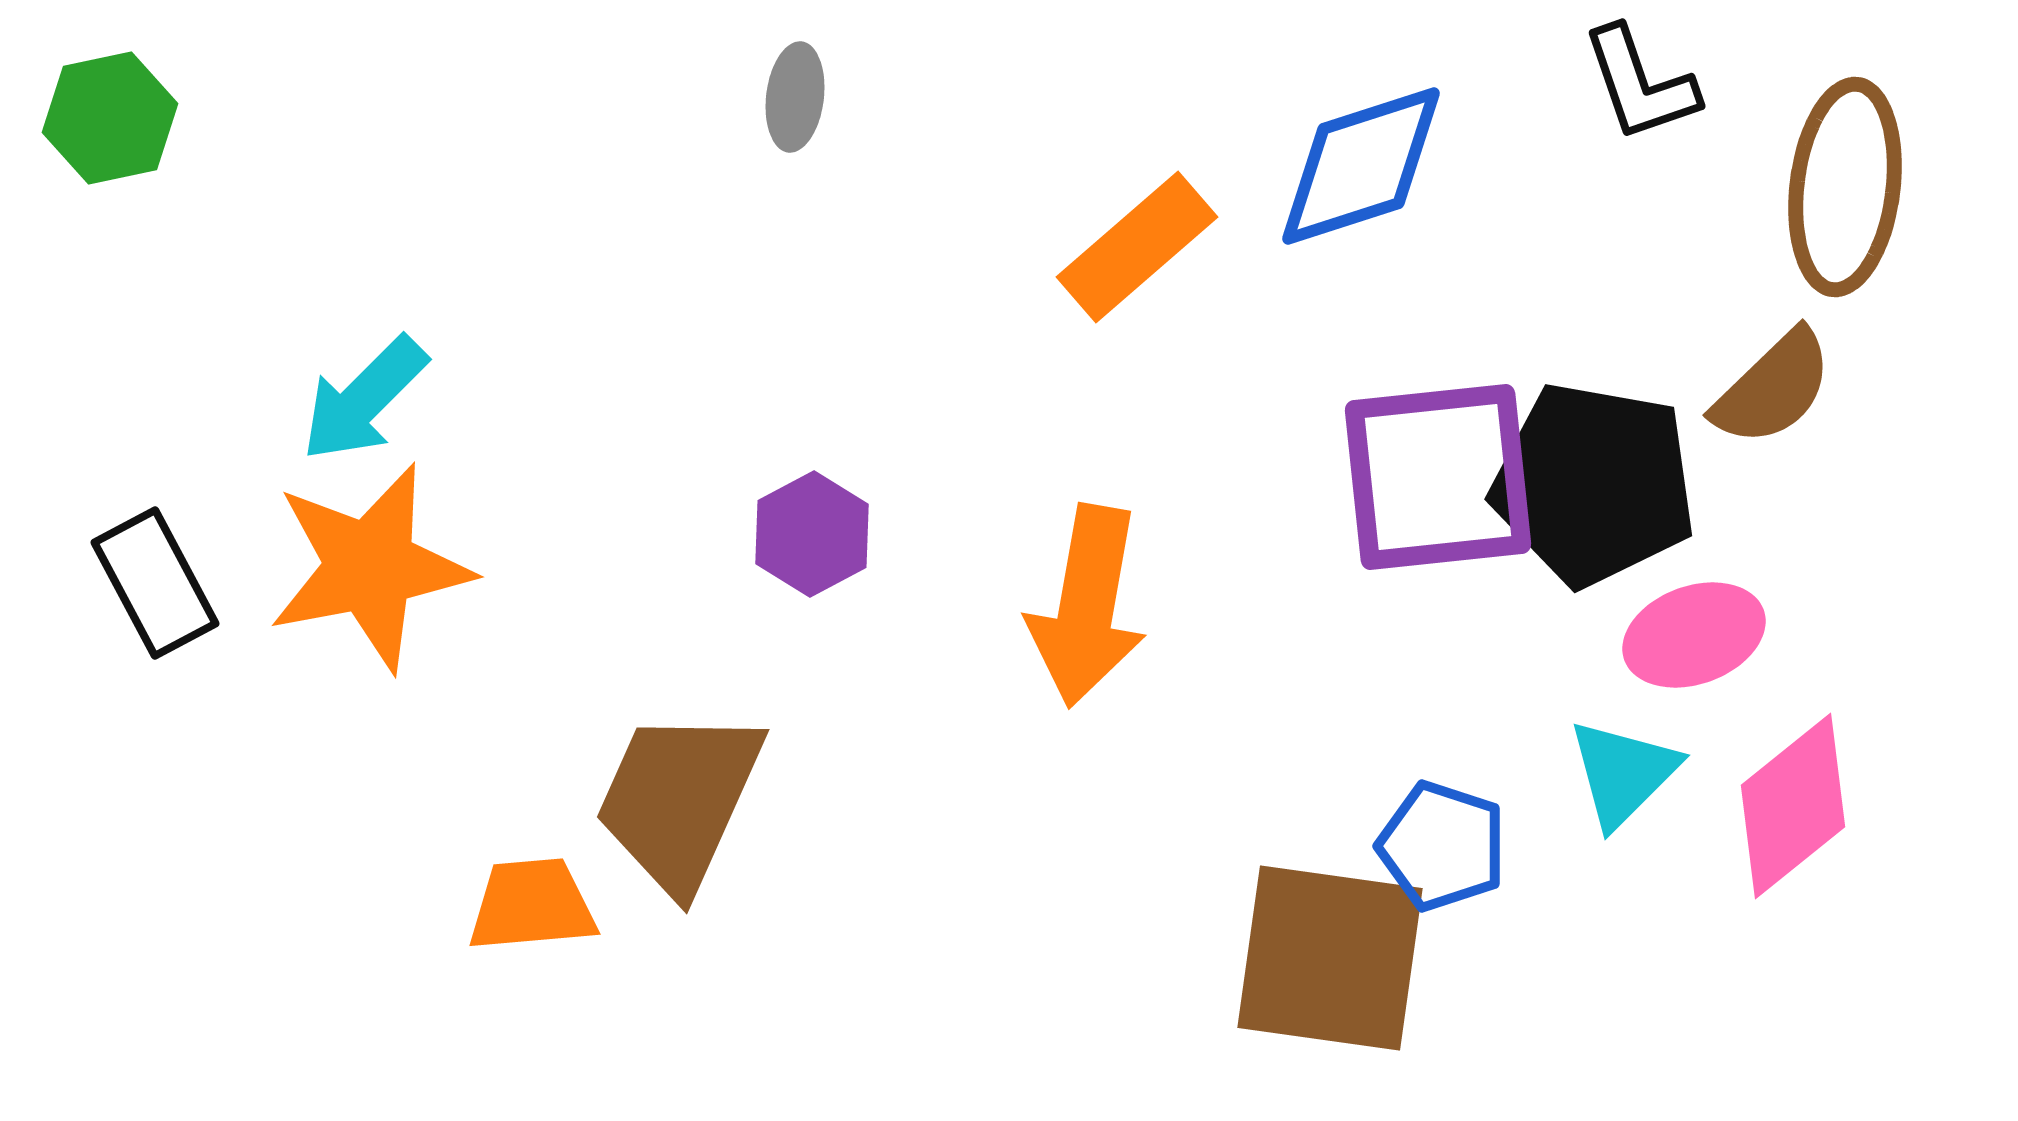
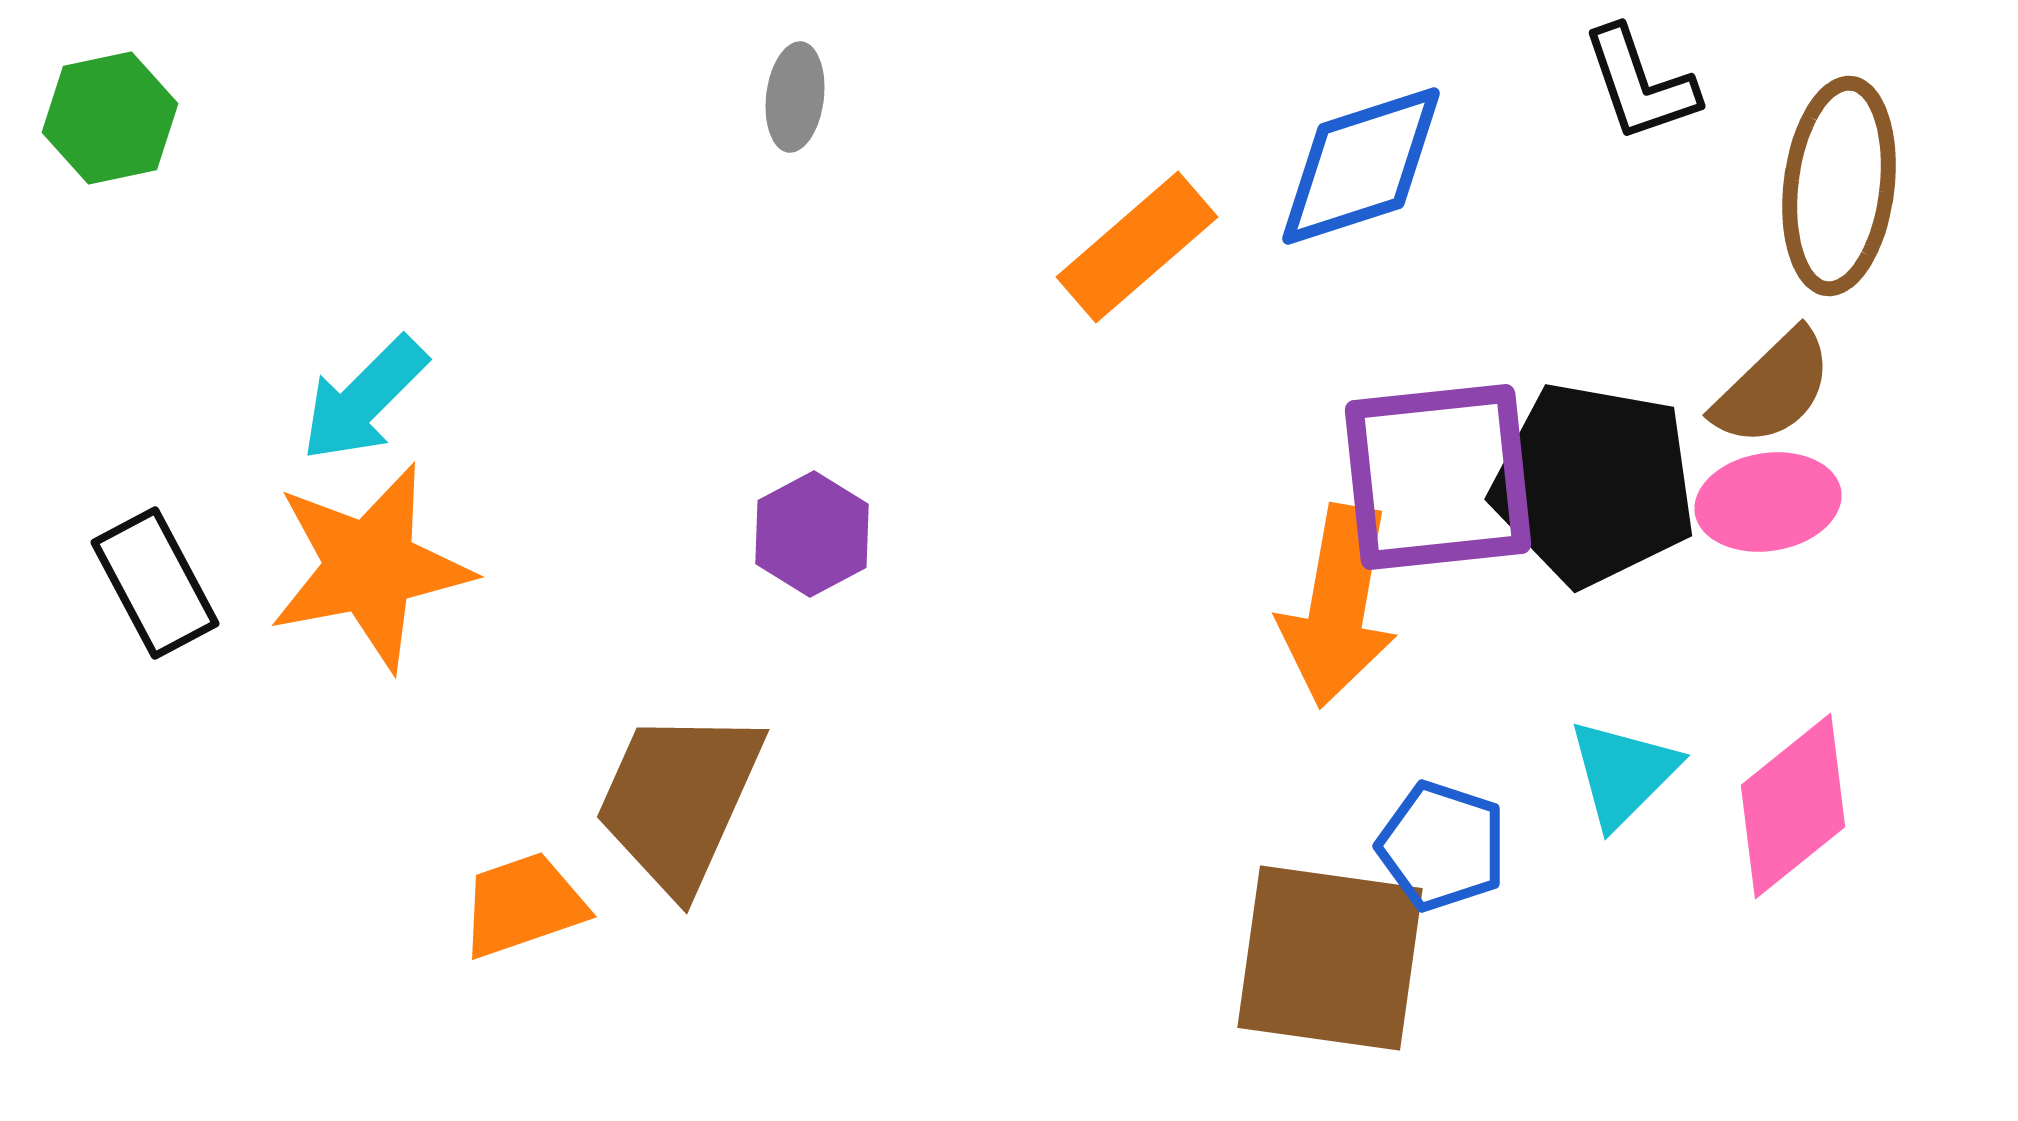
brown ellipse: moved 6 px left, 1 px up
orange arrow: moved 251 px right
pink ellipse: moved 74 px right, 133 px up; rotated 11 degrees clockwise
orange trapezoid: moved 9 px left; rotated 14 degrees counterclockwise
